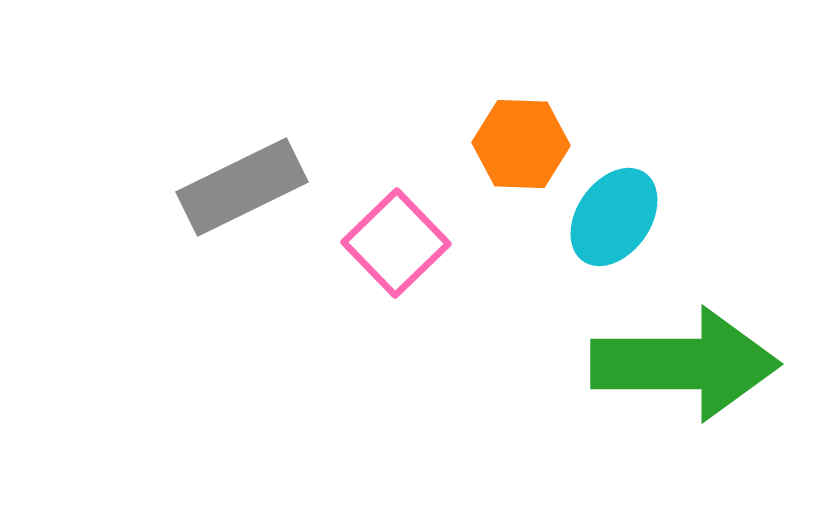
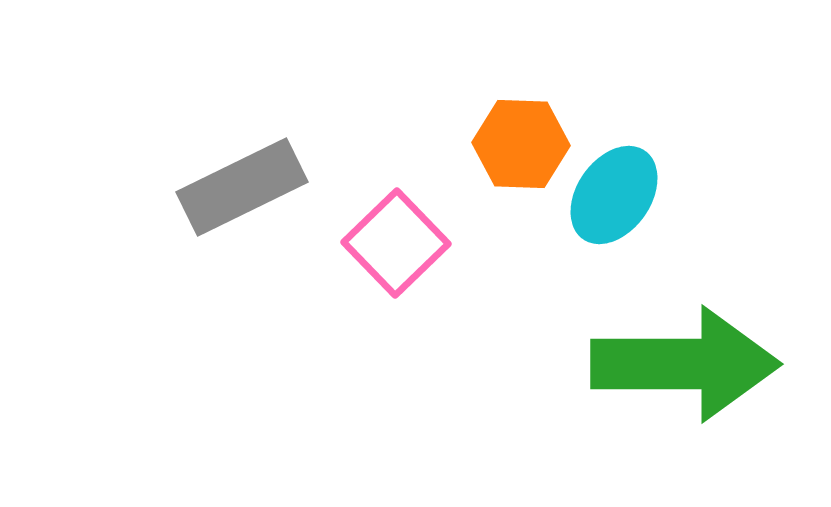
cyan ellipse: moved 22 px up
